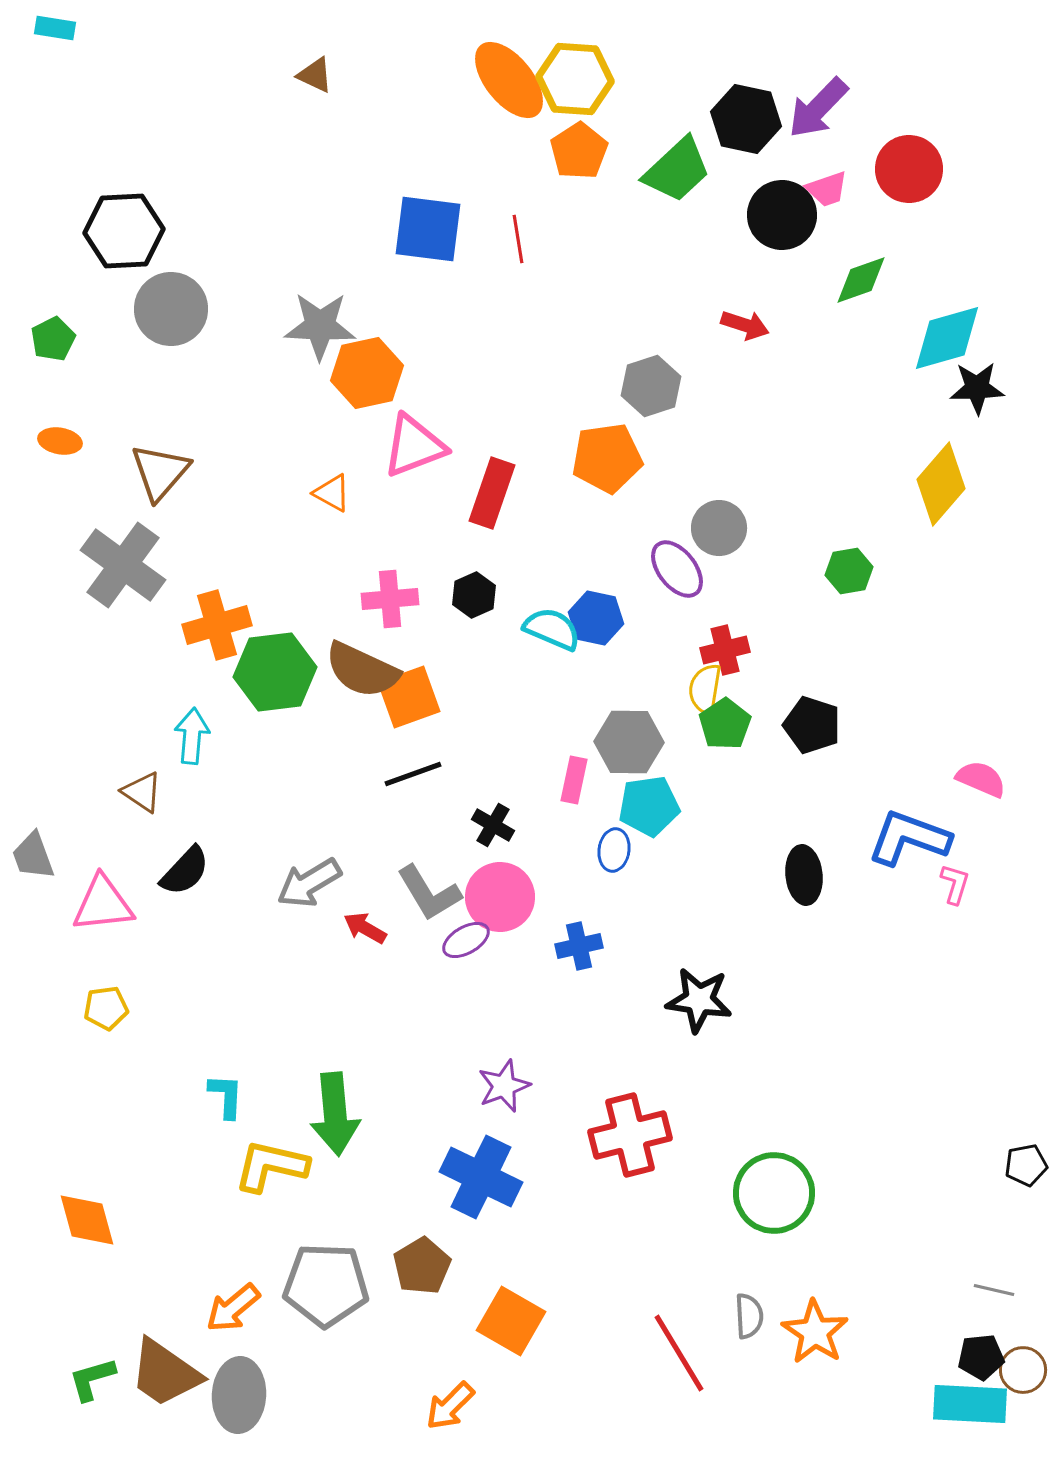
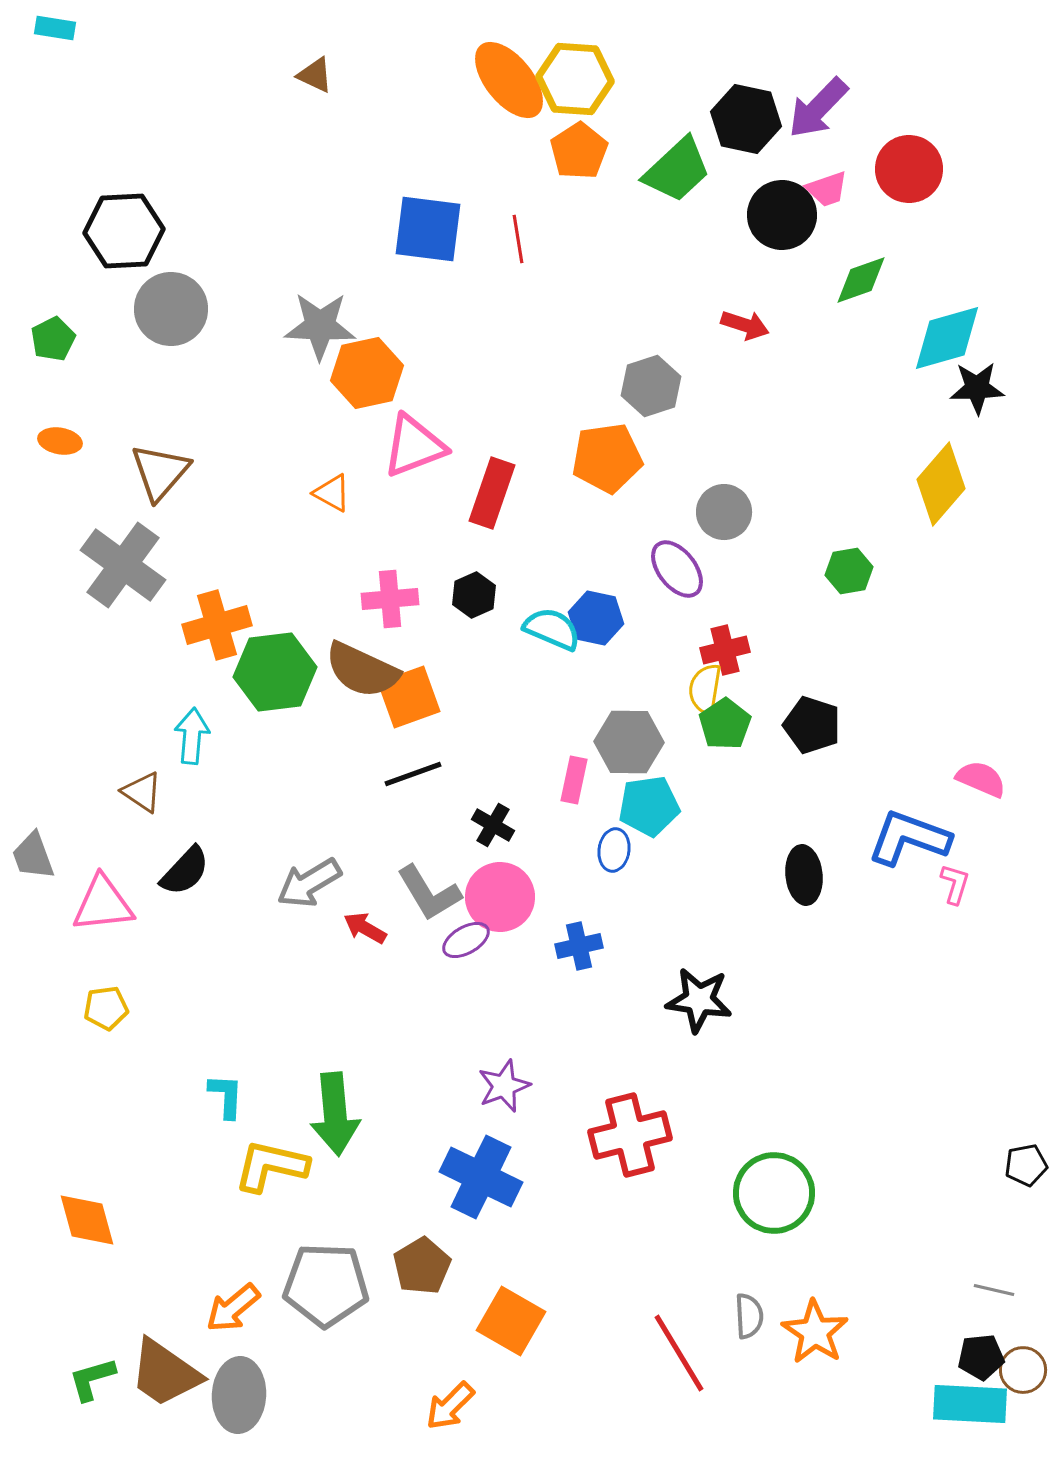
gray circle at (719, 528): moved 5 px right, 16 px up
